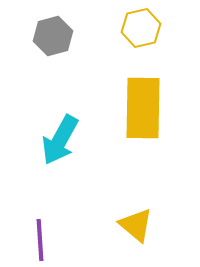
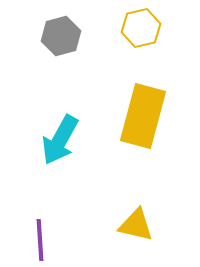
gray hexagon: moved 8 px right
yellow rectangle: moved 8 px down; rotated 14 degrees clockwise
yellow triangle: rotated 27 degrees counterclockwise
